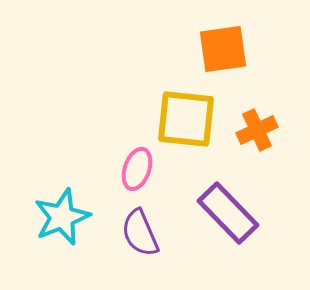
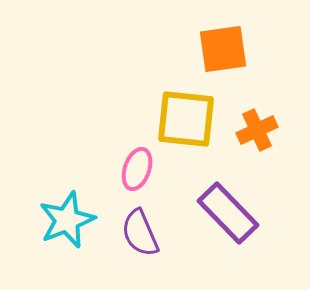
cyan star: moved 5 px right, 3 px down
